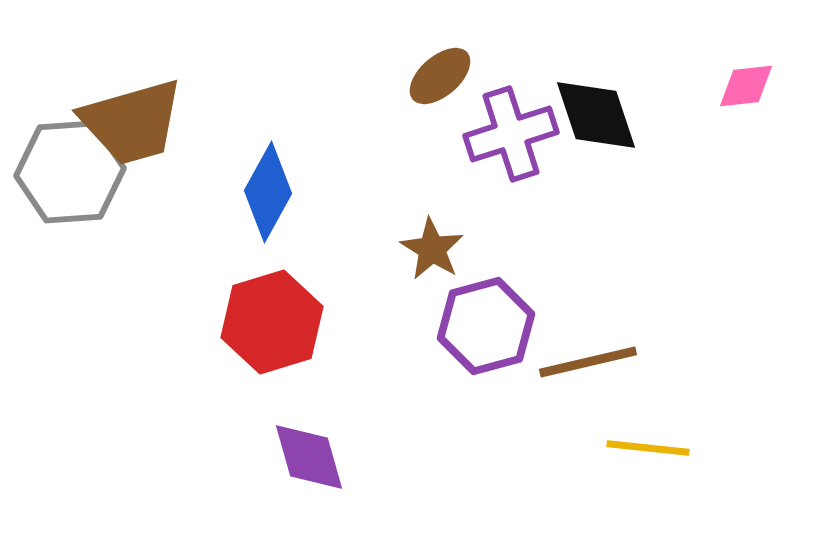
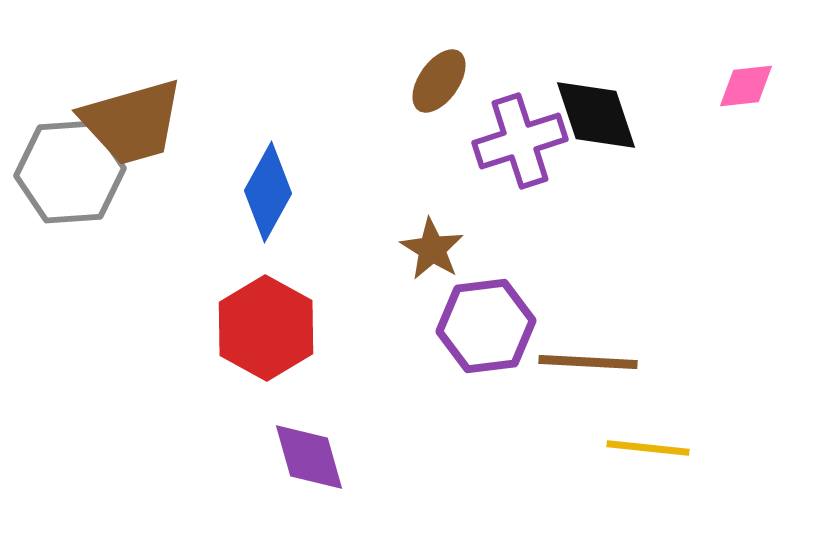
brown ellipse: moved 1 px left, 5 px down; rotated 14 degrees counterclockwise
purple cross: moved 9 px right, 7 px down
red hexagon: moved 6 px left, 6 px down; rotated 14 degrees counterclockwise
purple hexagon: rotated 8 degrees clockwise
brown line: rotated 16 degrees clockwise
